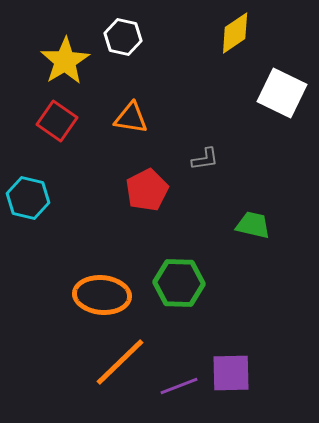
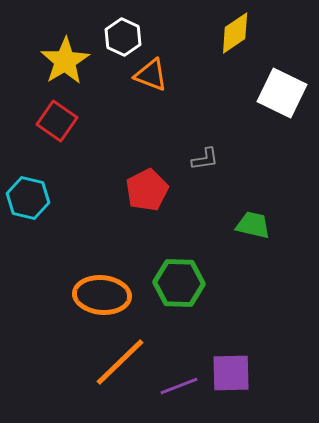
white hexagon: rotated 12 degrees clockwise
orange triangle: moved 20 px right, 43 px up; rotated 12 degrees clockwise
